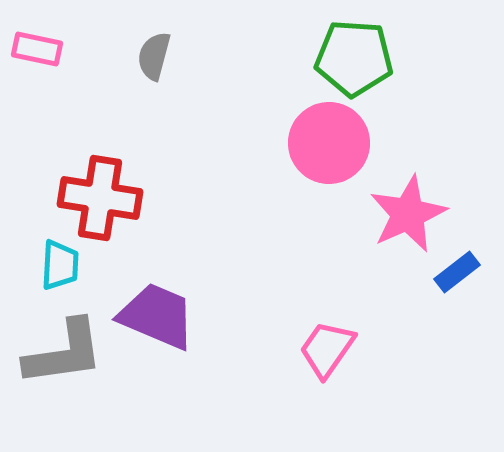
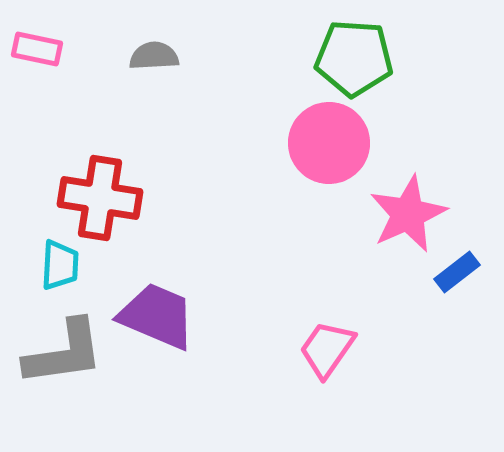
gray semicircle: rotated 72 degrees clockwise
